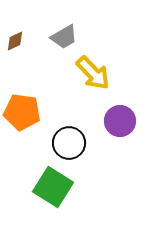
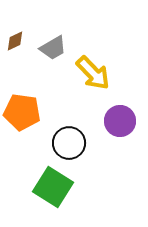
gray trapezoid: moved 11 px left, 11 px down
